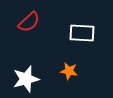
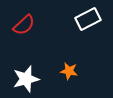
red semicircle: moved 5 px left, 3 px down
white rectangle: moved 6 px right, 14 px up; rotated 30 degrees counterclockwise
